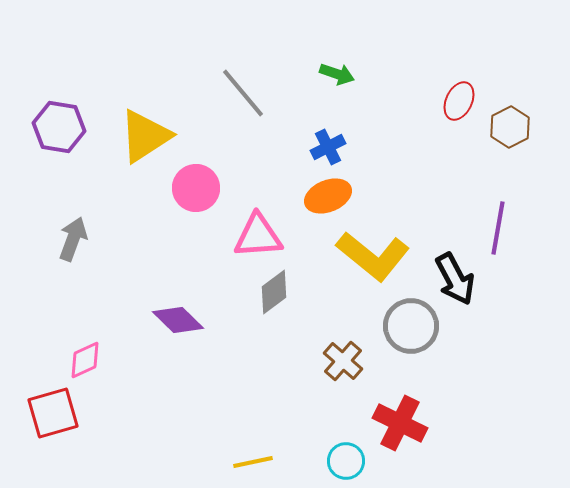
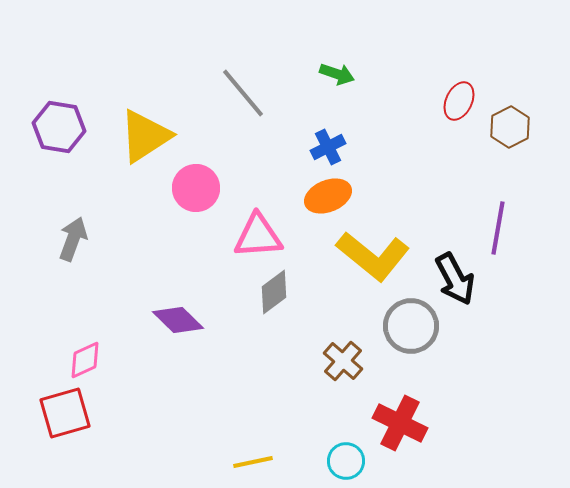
red square: moved 12 px right
